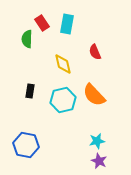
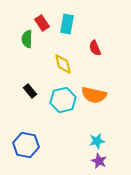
red semicircle: moved 4 px up
black rectangle: rotated 48 degrees counterclockwise
orange semicircle: rotated 35 degrees counterclockwise
